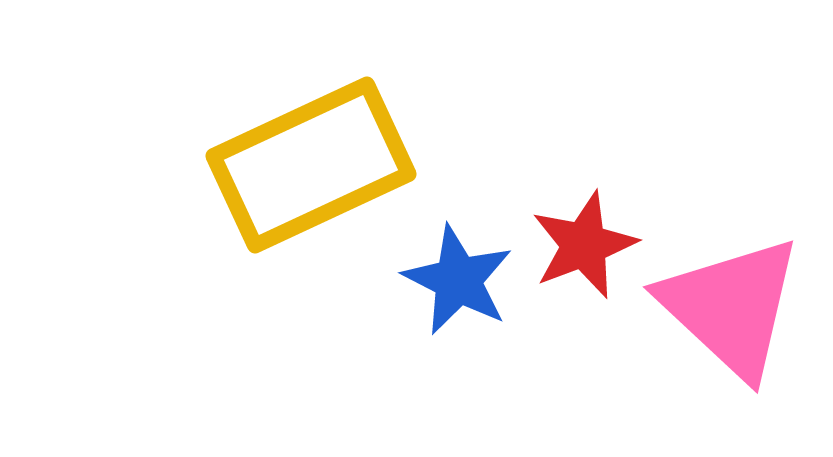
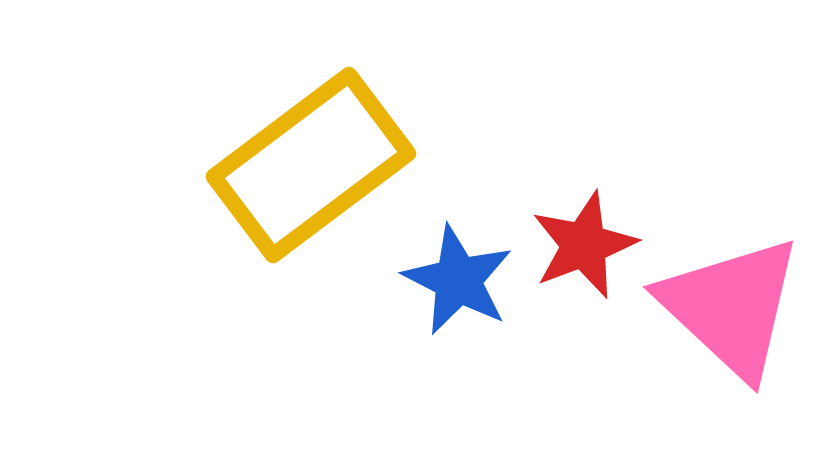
yellow rectangle: rotated 12 degrees counterclockwise
